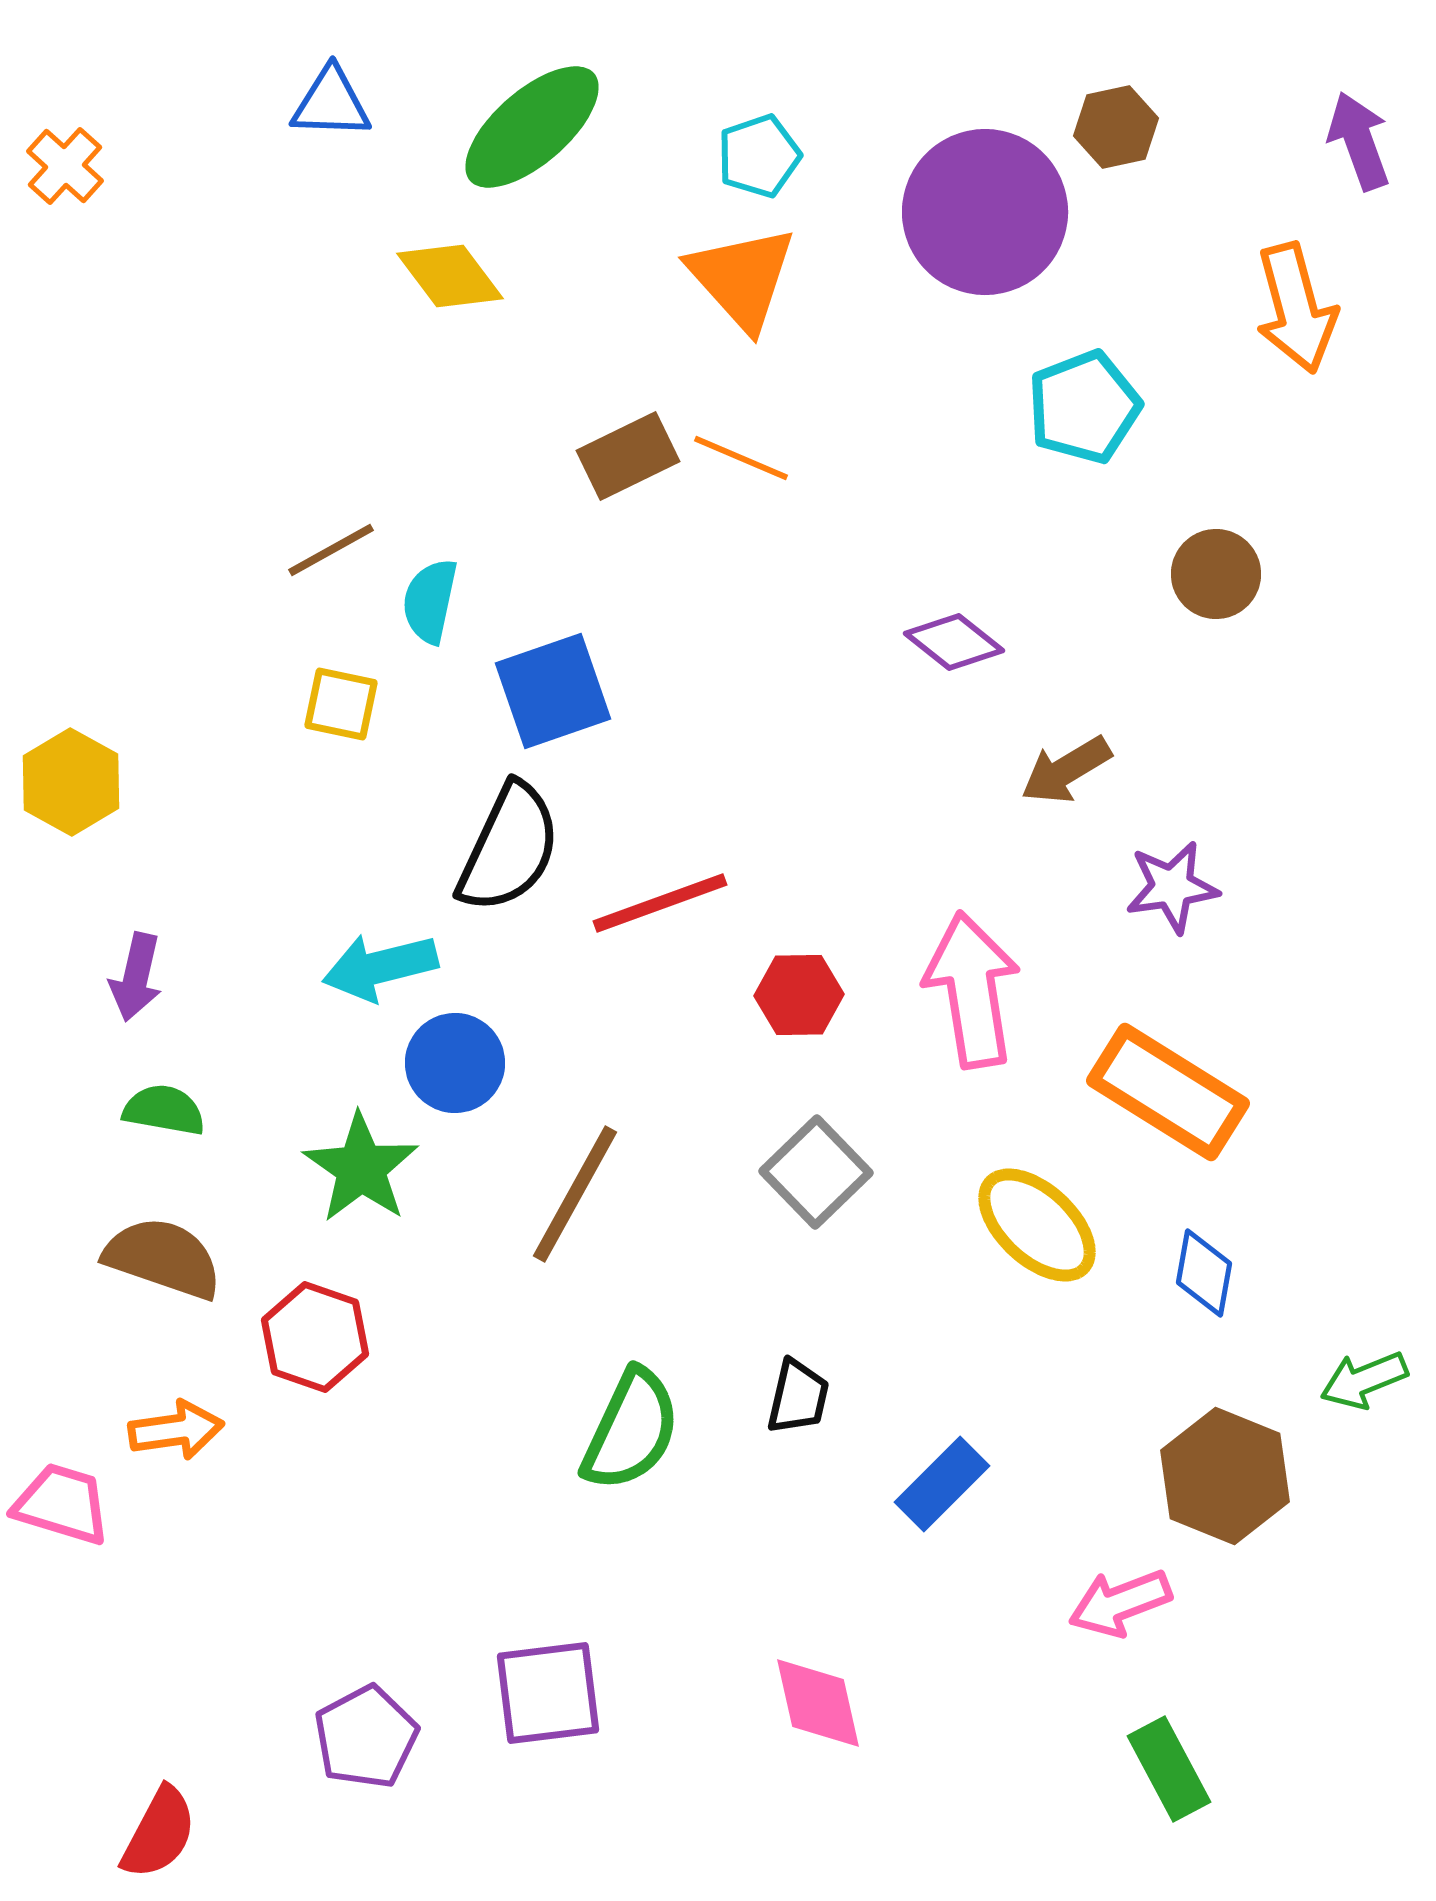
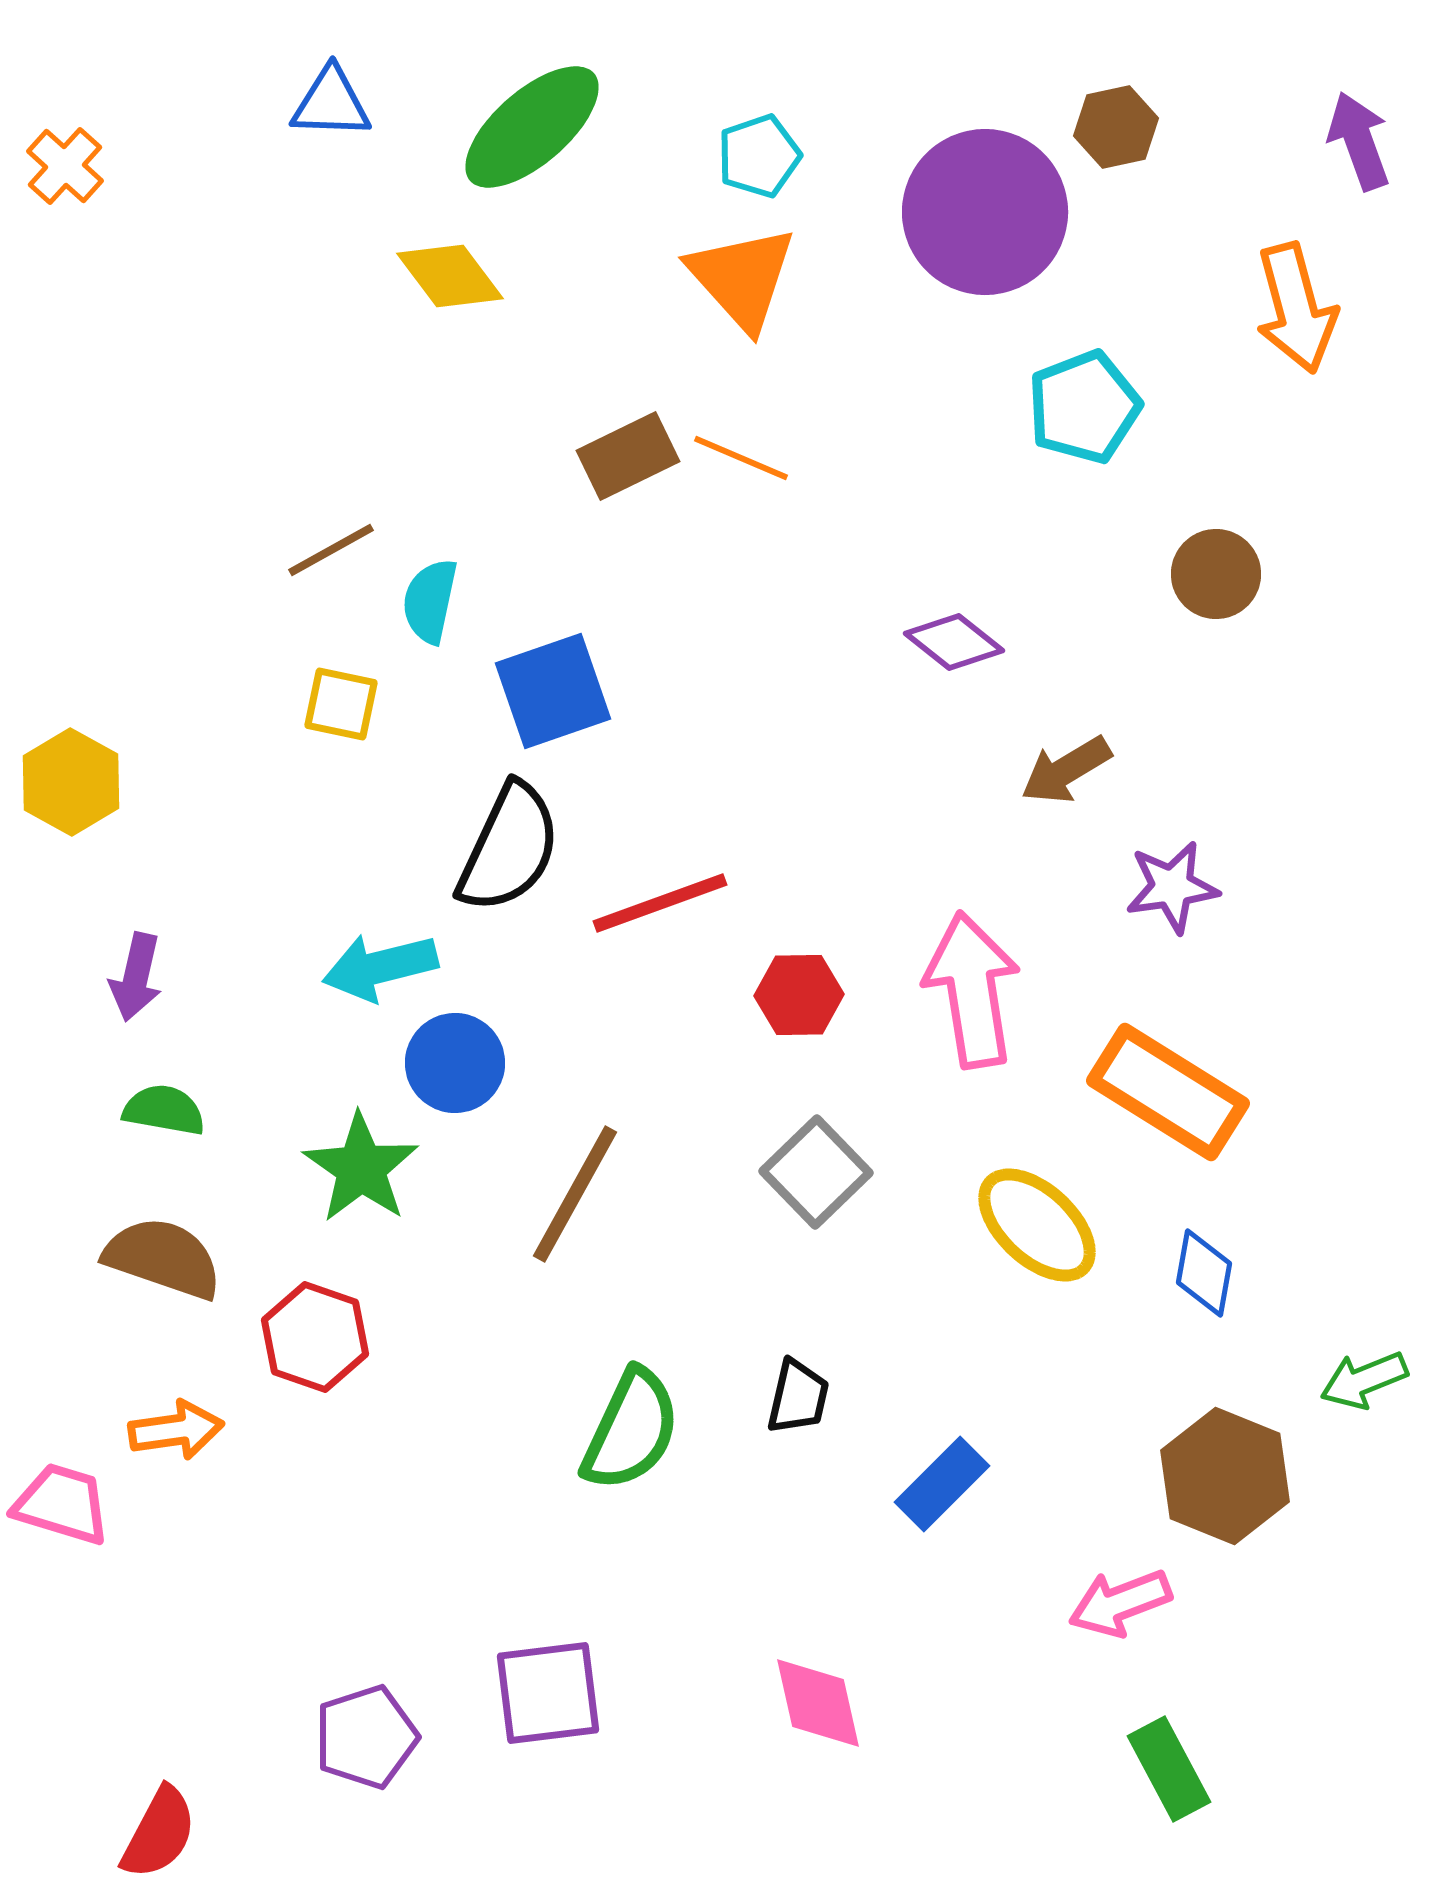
purple pentagon at (366, 1737): rotated 10 degrees clockwise
